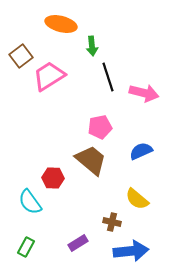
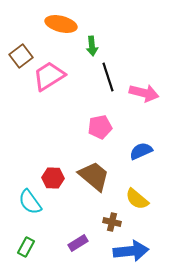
brown trapezoid: moved 3 px right, 16 px down
